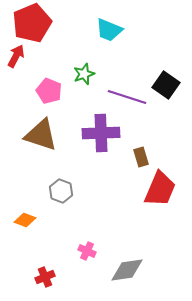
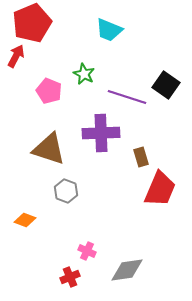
green star: rotated 25 degrees counterclockwise
brown triangle: moved 8 px right, 14 px down
gray hexagon: moved 5 px right
red cross: moved 25 px right
